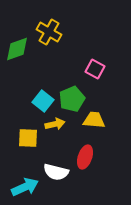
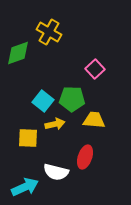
green diamond: moved 1 px right, 4 px down
pink square: rotated 18 degrees clockwise
green pentagon: rotated 25 degrees clockwise
